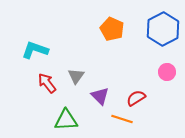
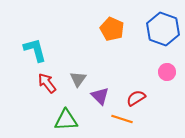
blue hexagon: rotated 12 degrees counterclockwise
cyan L-shape: rotated 56 degrees clockwise
gray triangle: moved 2 px right, 3 px down
